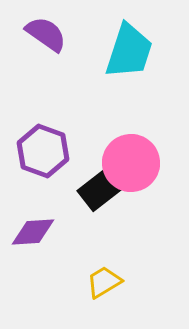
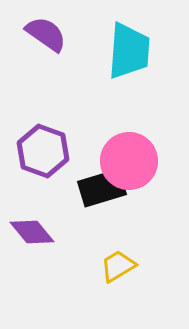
cyan trapezoid: rotated 14 degrees counterclockwise
pink circle: moved 2 px left, 2 px up
black rectangle: rotated 21 degrees clockwise
purple diamond: moved 1 px left; rotated 54 degrees clockwise
yellow trapezoid: moved 14 px right, 16 px up
